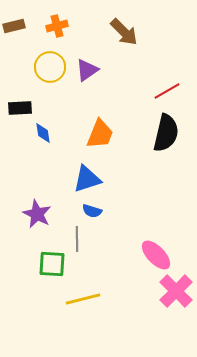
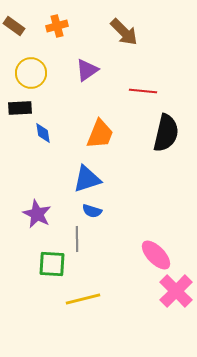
brown rectangle: rotated 50 degrees clockwise
yellow circle: moved 19 px left, 6 px down
red line: moved 24 px left; rotated 36 degrees clockwise
